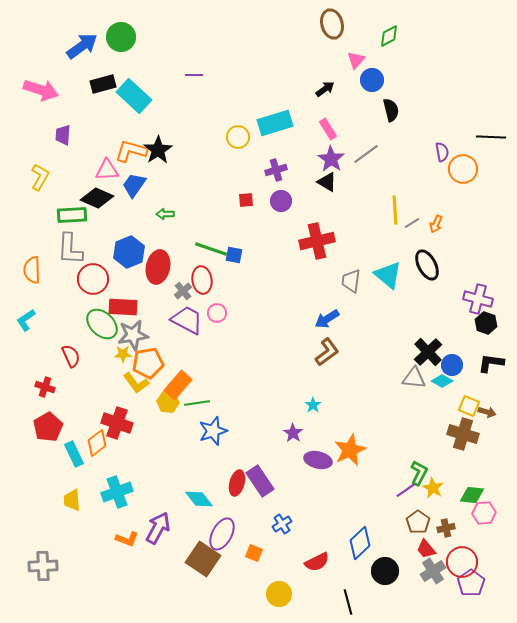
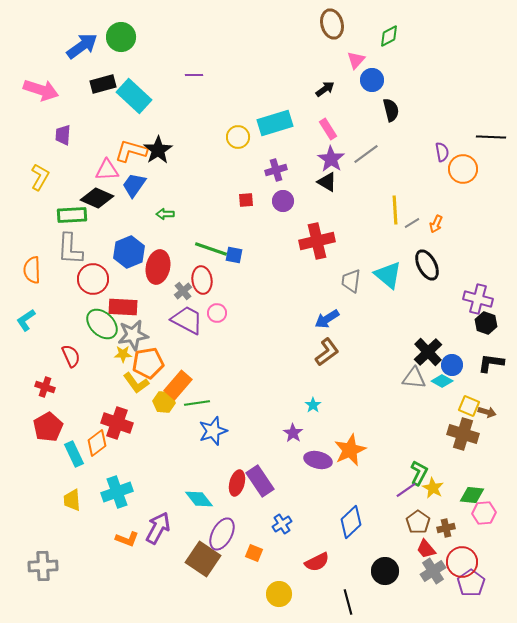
purple circle at (281, 201): moved 2 px right
yellow hexagon at (168, 402): moved 4 px left
blue diamond at (360, 543): moved 9 px left, 21 px up
